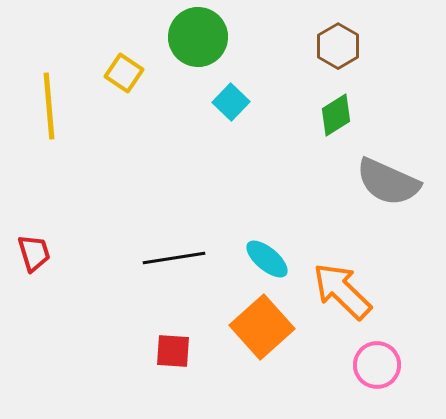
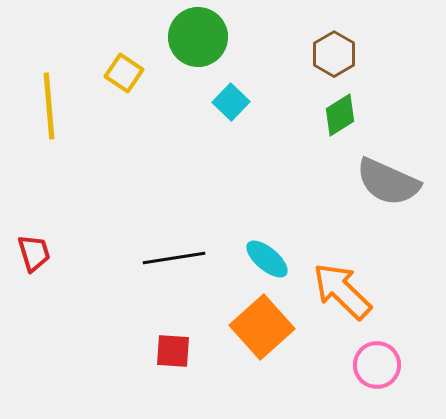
brown hexagon: moved 4 px left, 8 px down
green diamond: moved 4 px right
